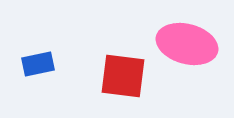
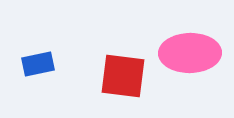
pink ellipse: moved 3 px right, 9 px down; rotated 16 degrees counterclockwise
